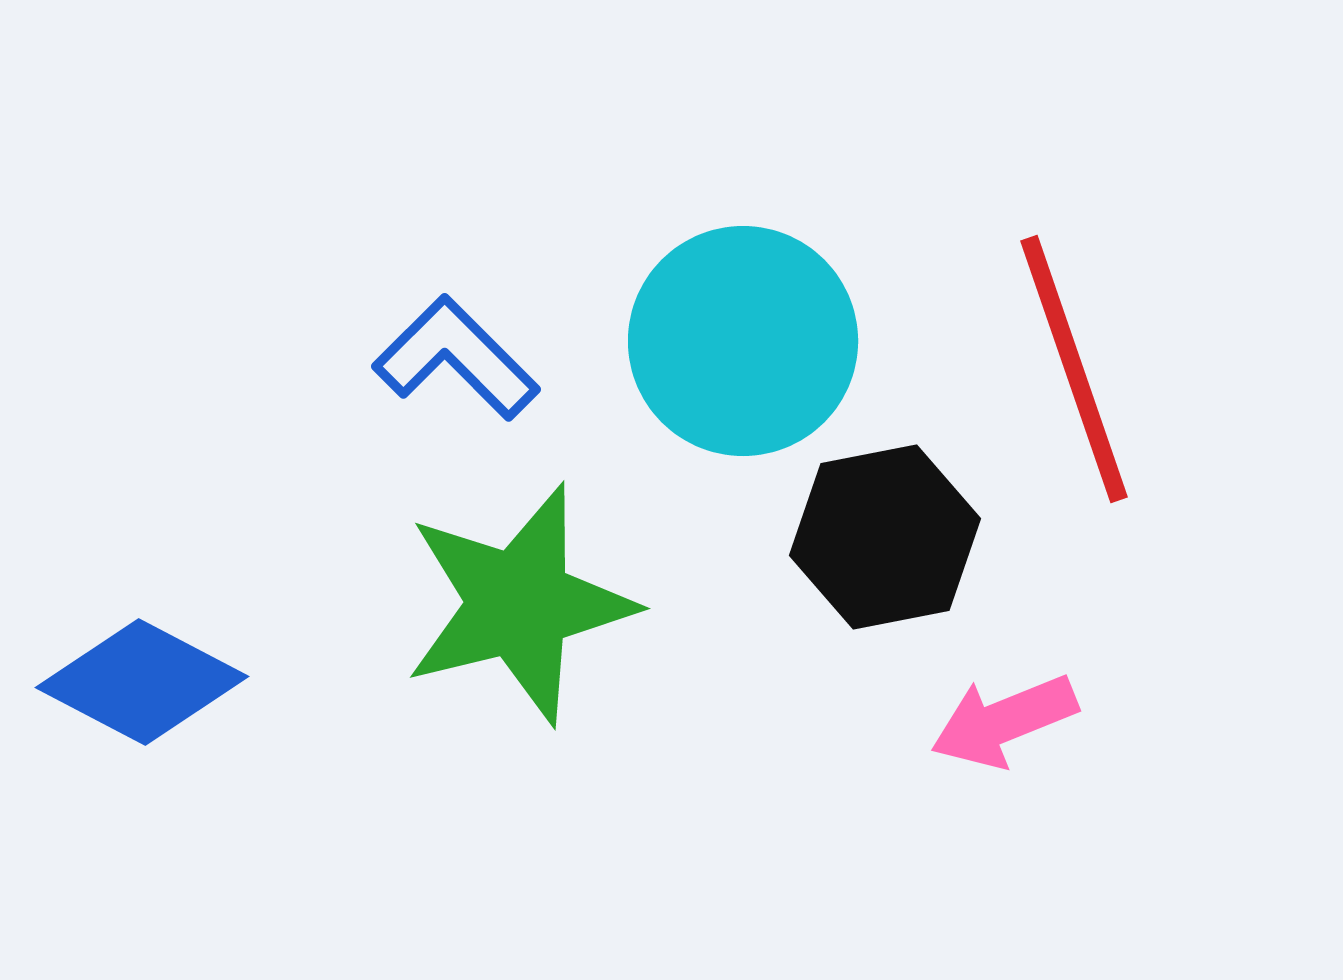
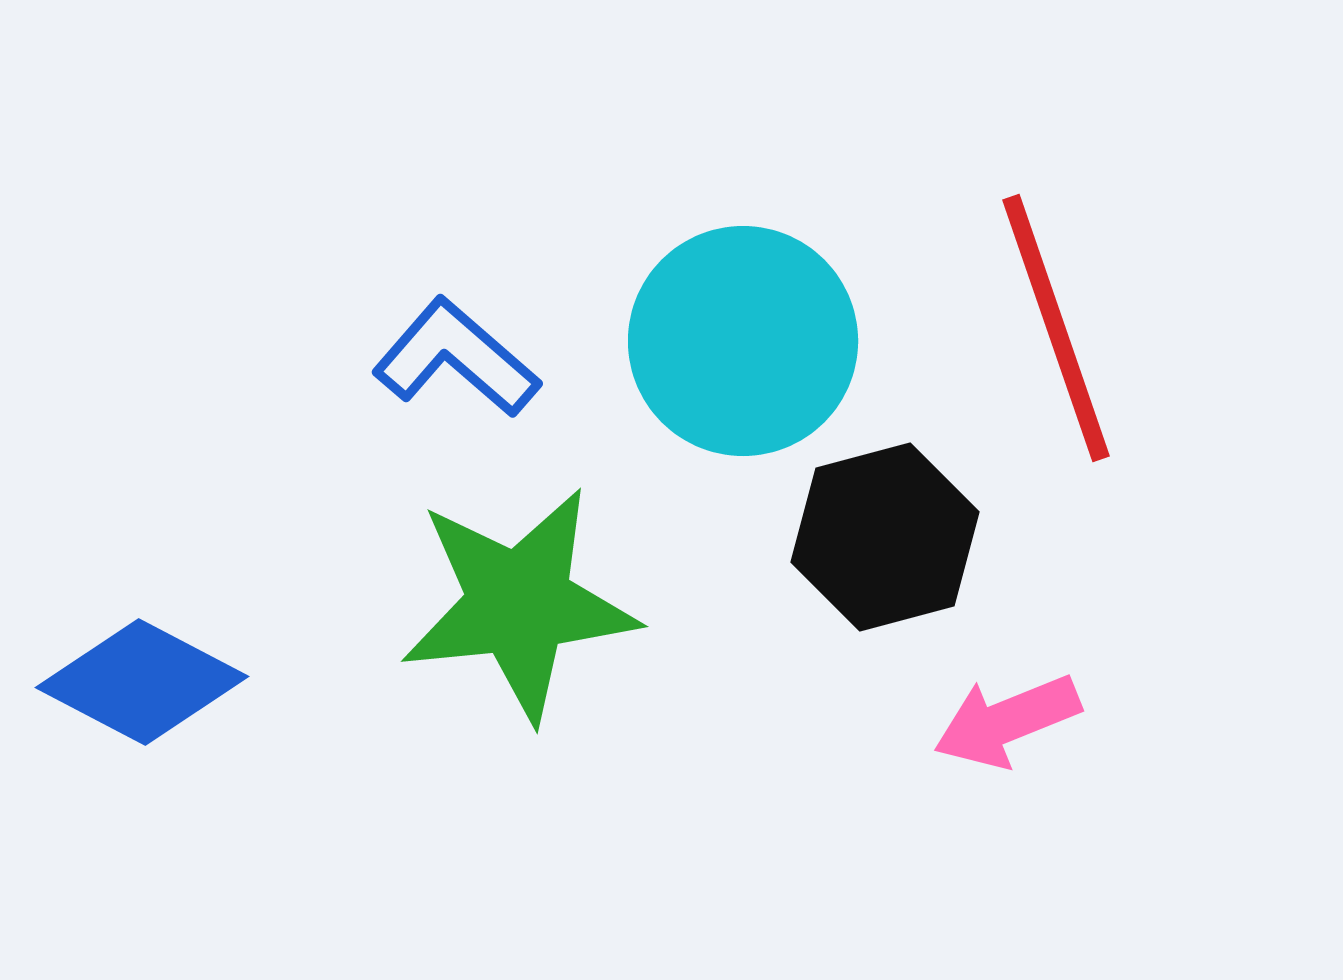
blue L-shape: rotated 4 degrees counterclockwise
red line: moved 18 px left, 41 px up
black hexagon: rotated 4 degrees counterclockwise
green star: rotated 8 degrees clockwise
pink arrow: moved 3 px right
